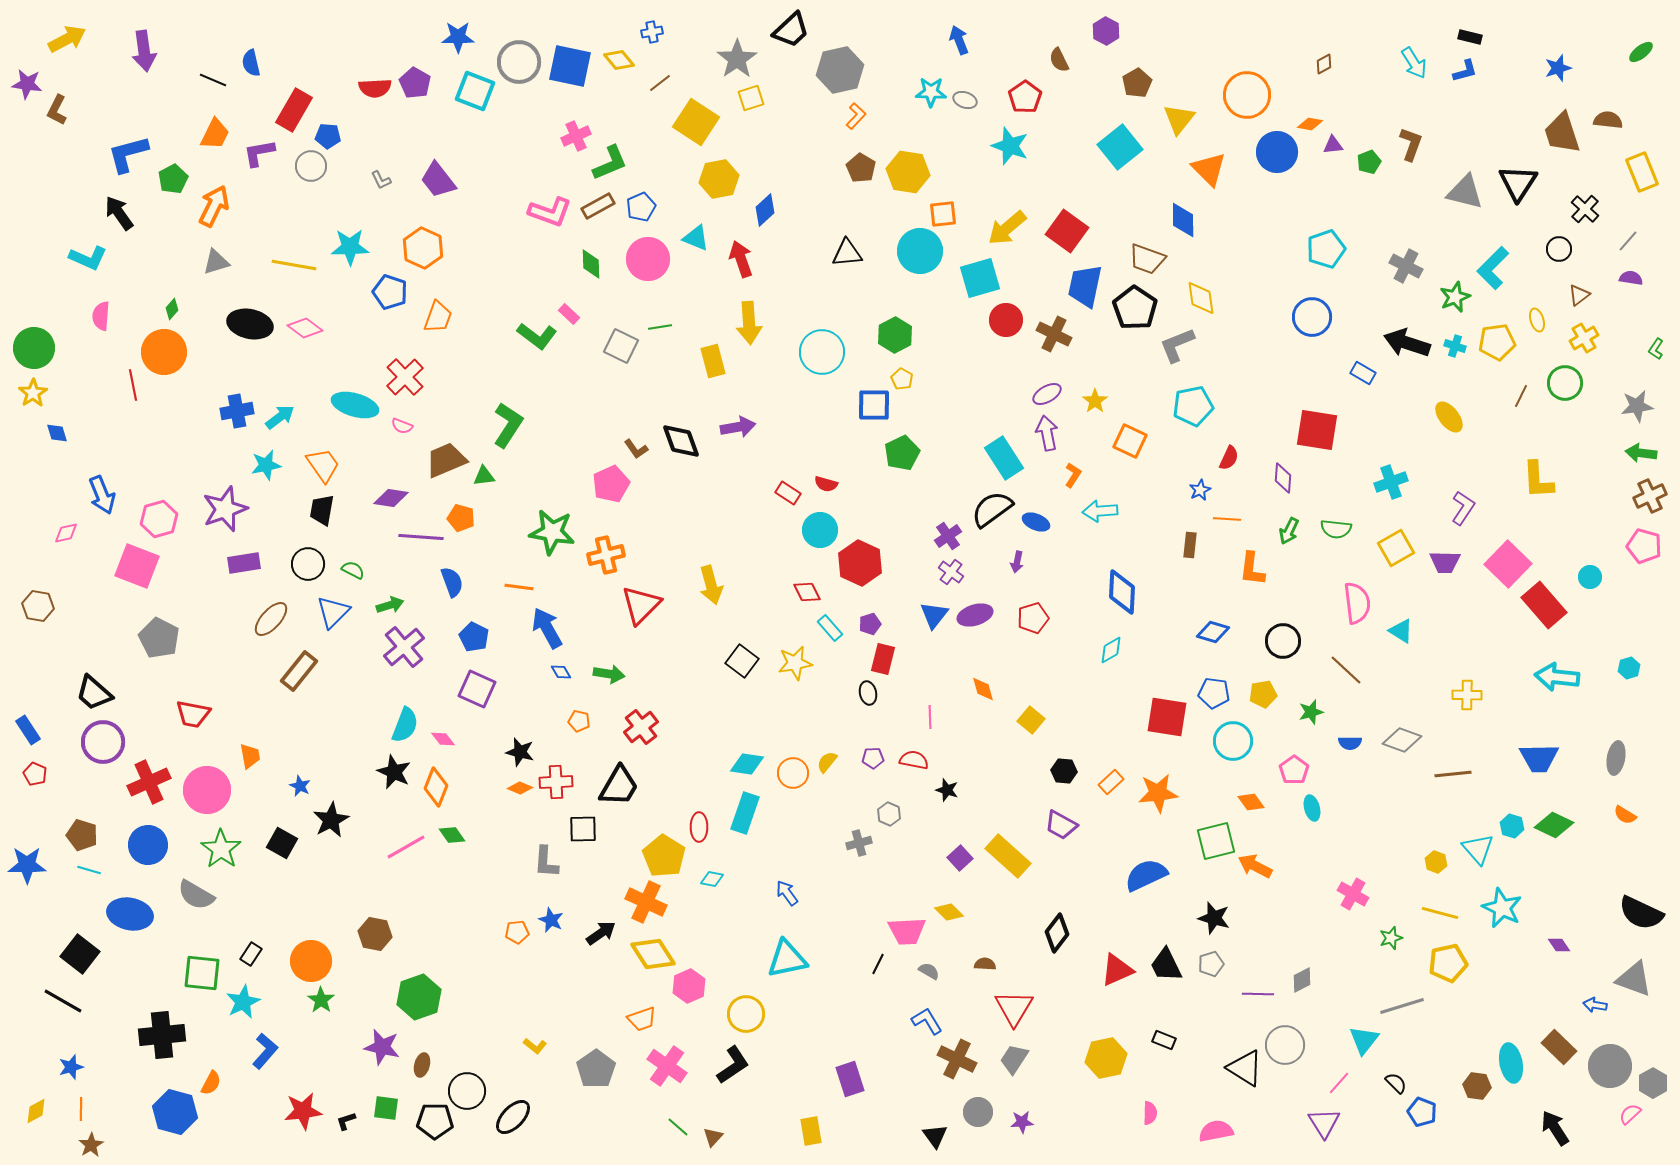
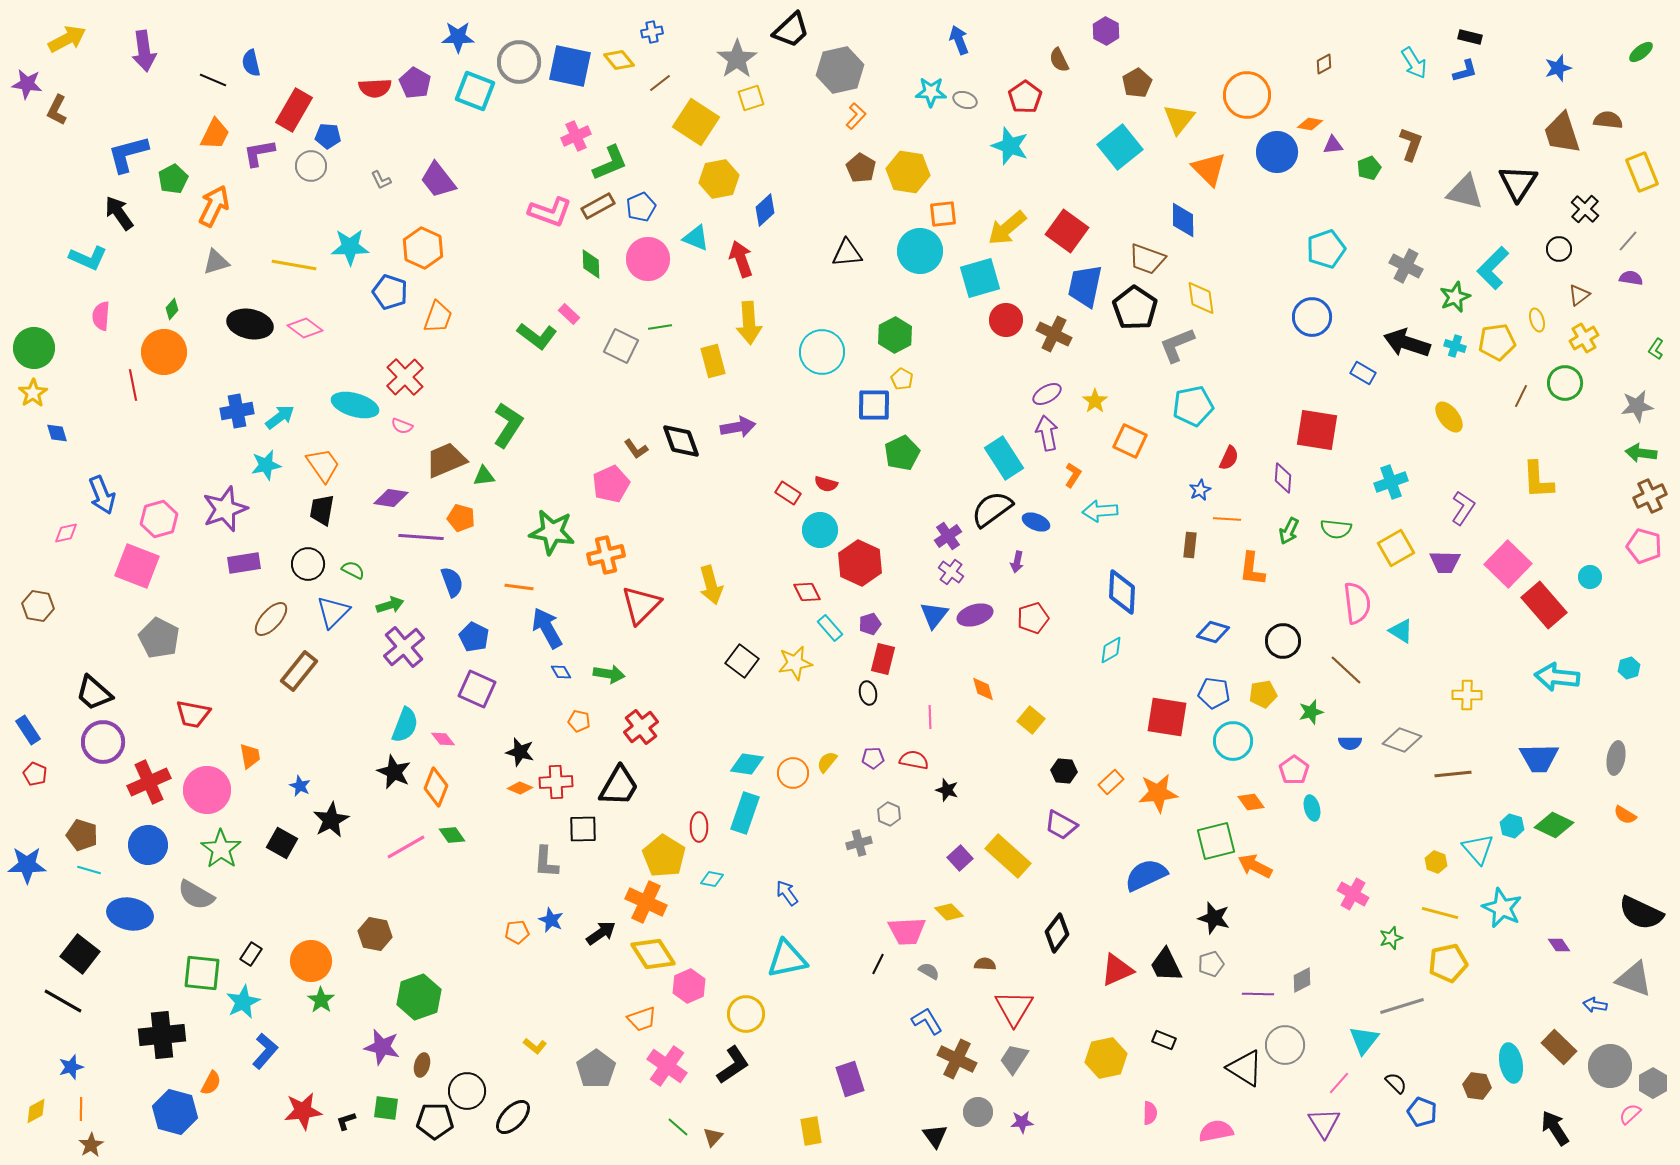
green pentagon at (1369, 162): moved 6 px down
